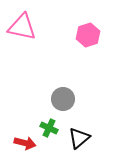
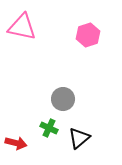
red arrow: moved 9 px left
